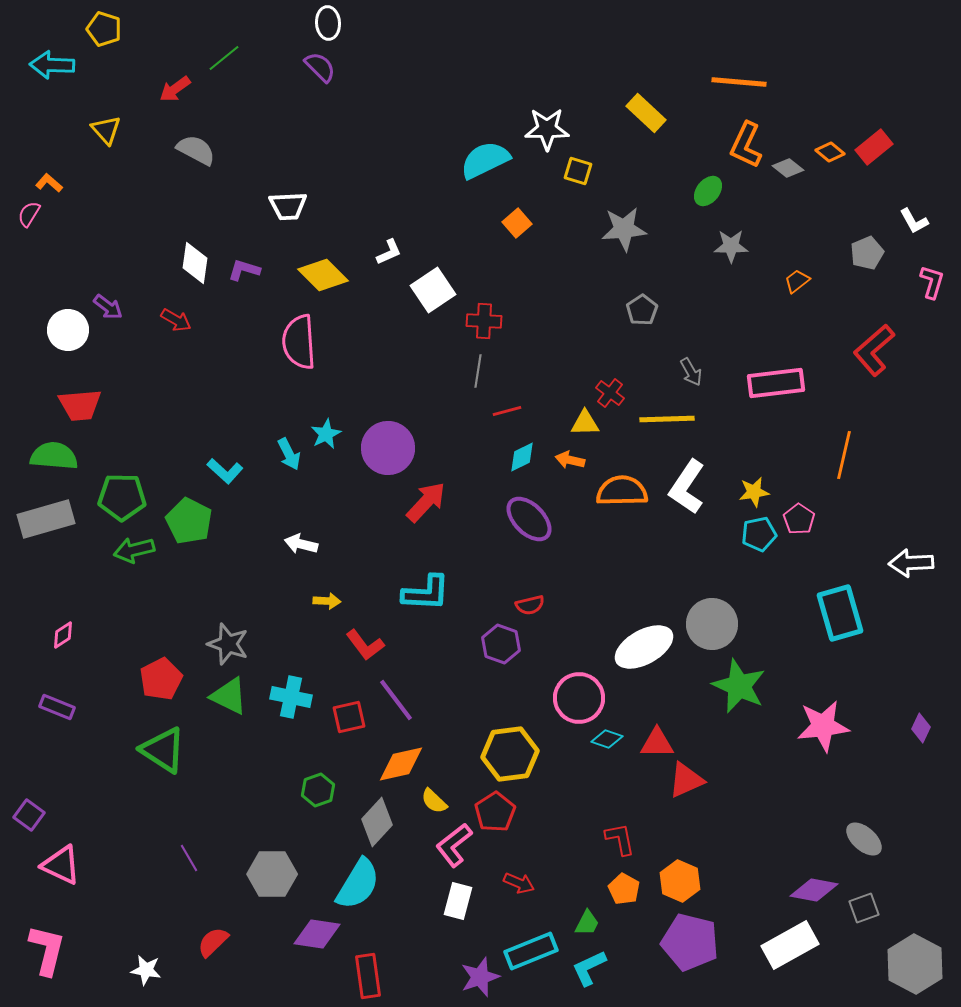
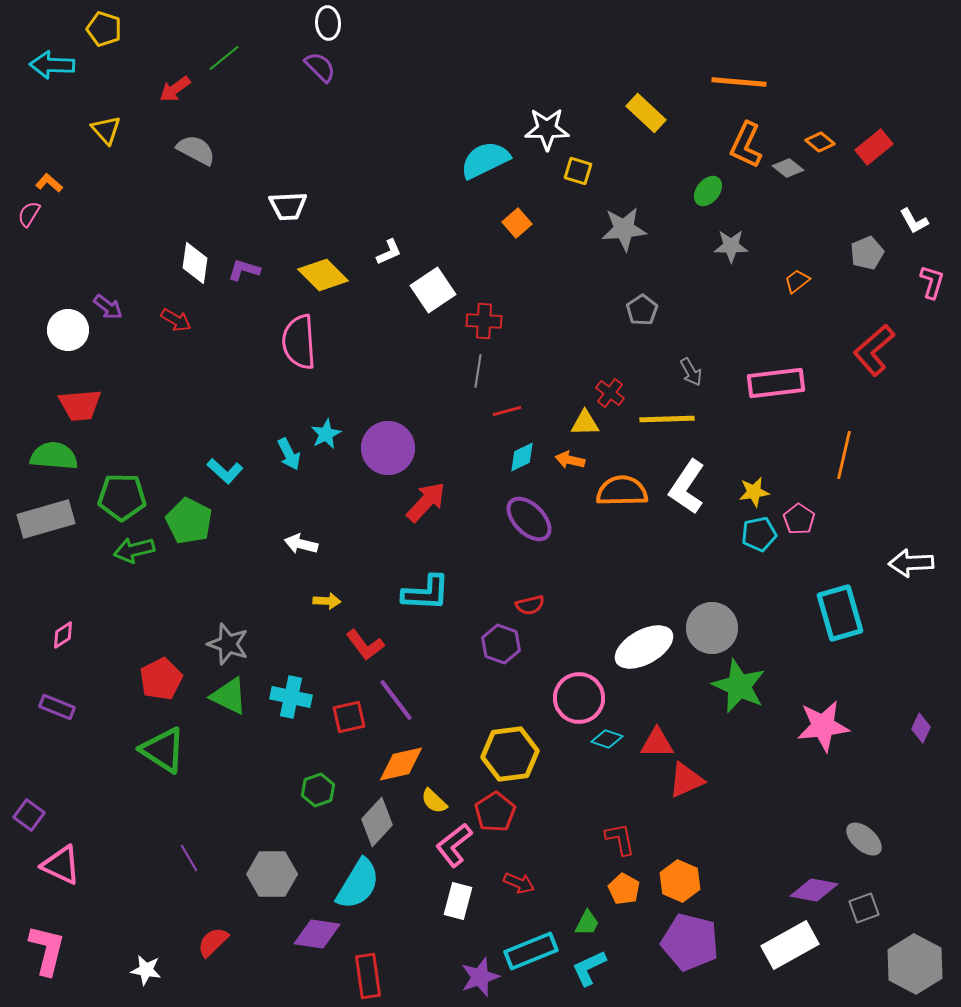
orange diamond at (830, 152): moved 10 px left, 10 px up
gray circle at (712, 624): moved 4 px down
